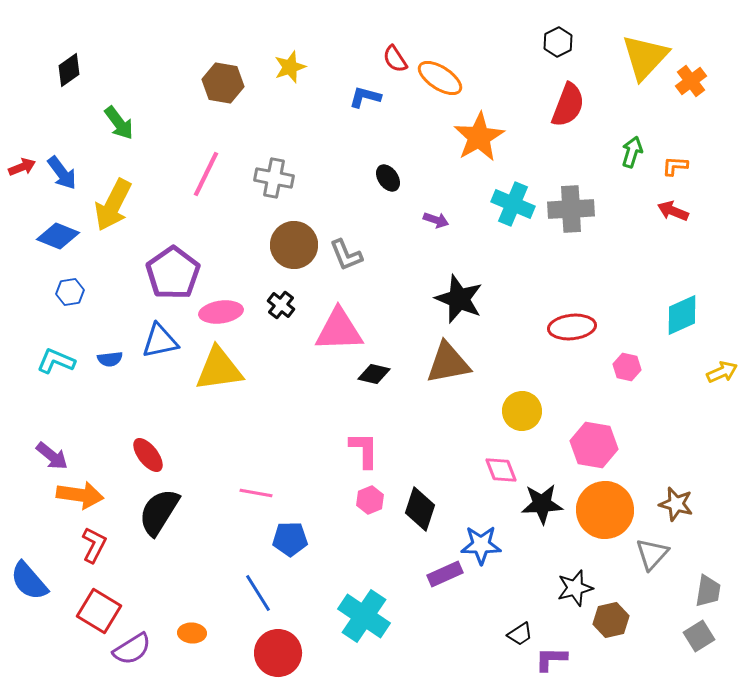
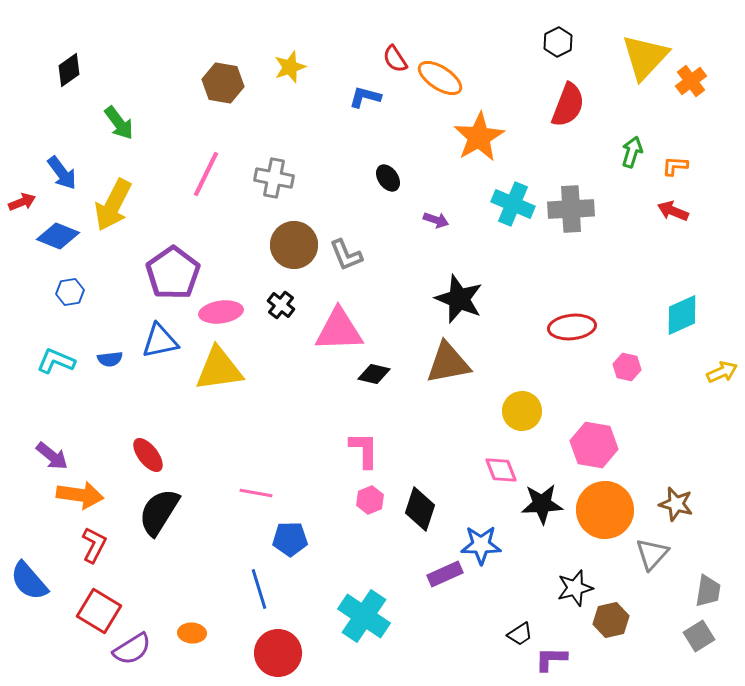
red arrow at (22, 167): moved 35 px down
blue line at (258, 593): moved 1 px right, 4 px up; rotated 15 degrees clockwise
